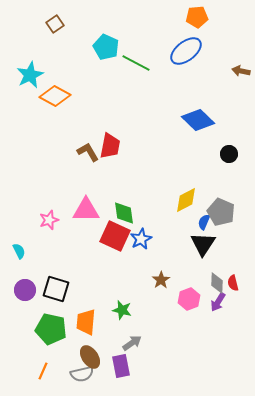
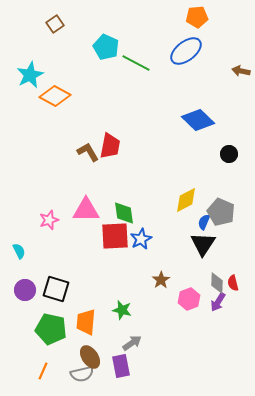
red square: rotated 28 degrees counterclockwise
